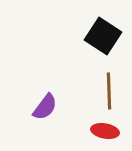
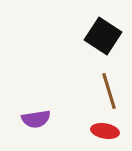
brown line: rotated 15 degrees counterclockwise
purple semicircle: moved 9 px left, 12 px down; rotated 44 degrees clockwise
